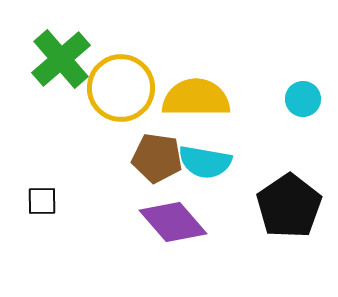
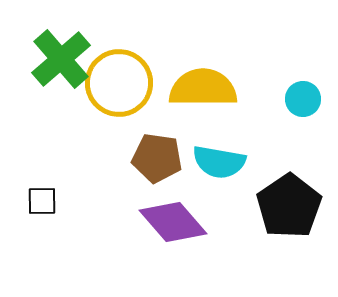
yellow circle: moved 2 px left, 5 px up
yellow semicircle: moved 7 px right, 10 px up
cyan semicircle: moved 14 px right
